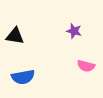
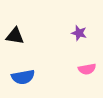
purple star: moved 5 px right, 2 px down
pink semicircle: moved 1 px right, 3 px down; rotated 24 degrees counterclockwise
